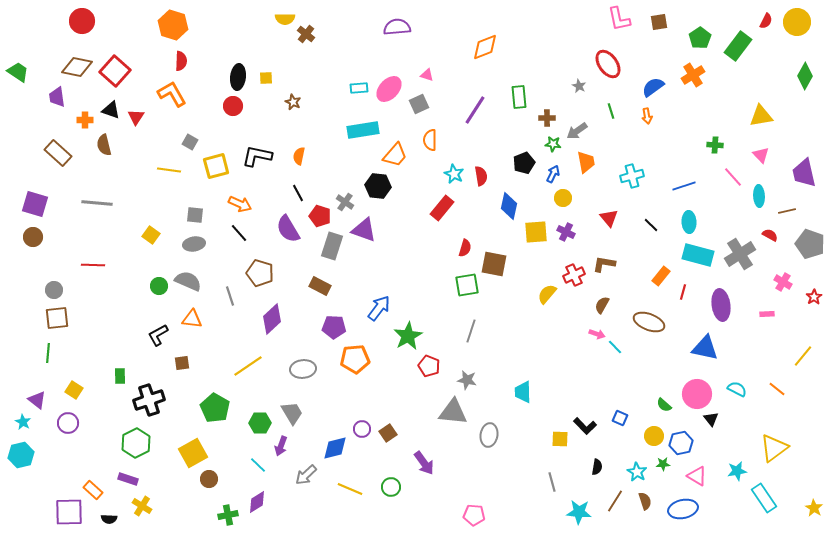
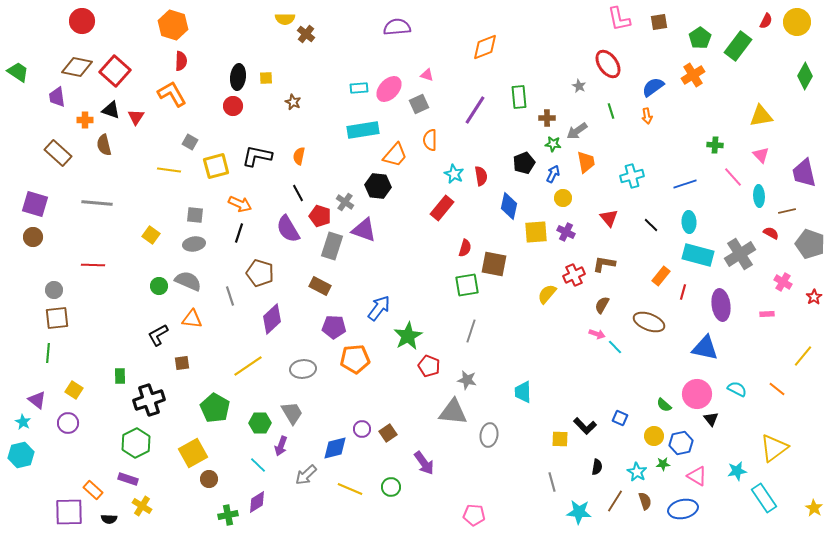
blue line at (684, 186): moved 1 px right, 2 px up
black line at (239, 233): rotated 60 degrees clockwise
red semicircle at (770, 235): moved 1 px right, 2 px up
